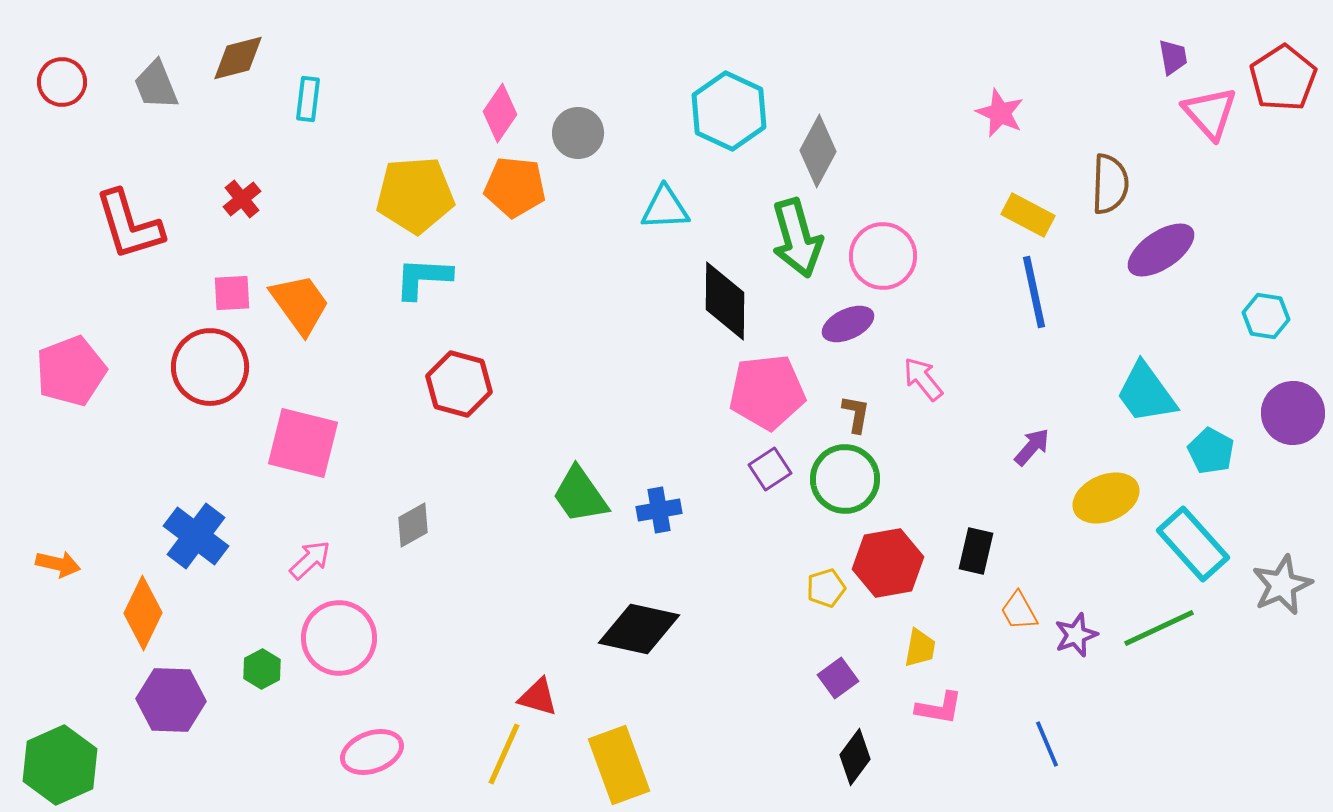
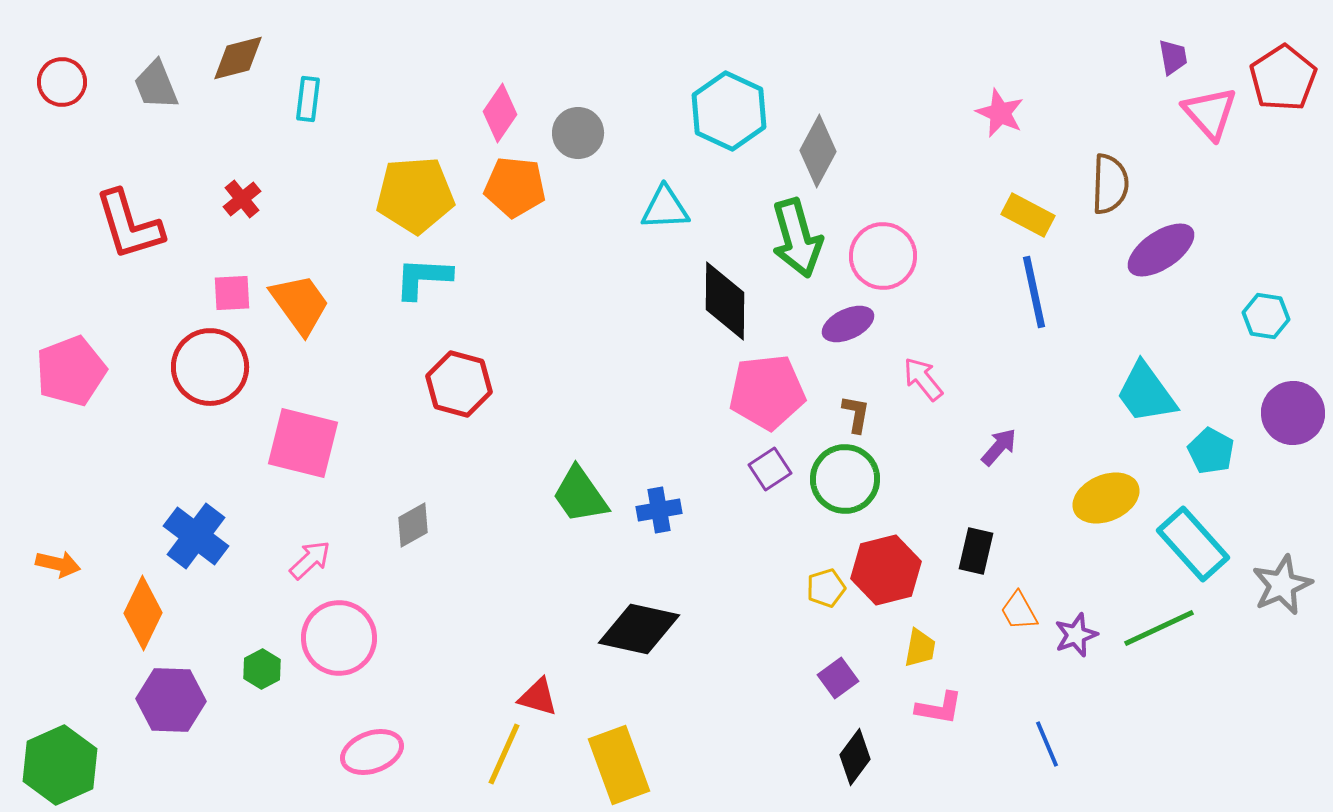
purple arrow at (1032, 447): moved 33 px left
red hexagon at (888, 563): moved 2 px left, 7 px down; rotated 4 degrees counterclockwise
